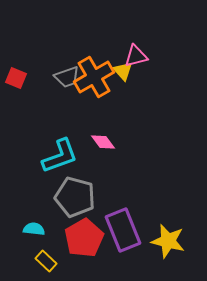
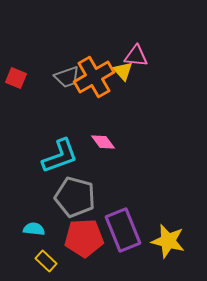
pink triangle: rotated 20 degrees clockwise
red pentagon: rotated 27 degrees clockwise
